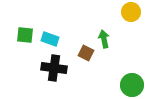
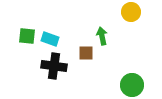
green square: moved 2 px right, 1 px down
green arrow: moved 2 px left, 3 px up
brown square: rotated 28 degrees counterclockwise
black cross: moved 2 px up
